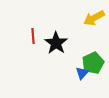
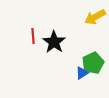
yellow arrow: moved 1 px right, 1 px up
black star: moved 2 px left, 1 px up
blue triangle: rotated 16 degrees clockwise
